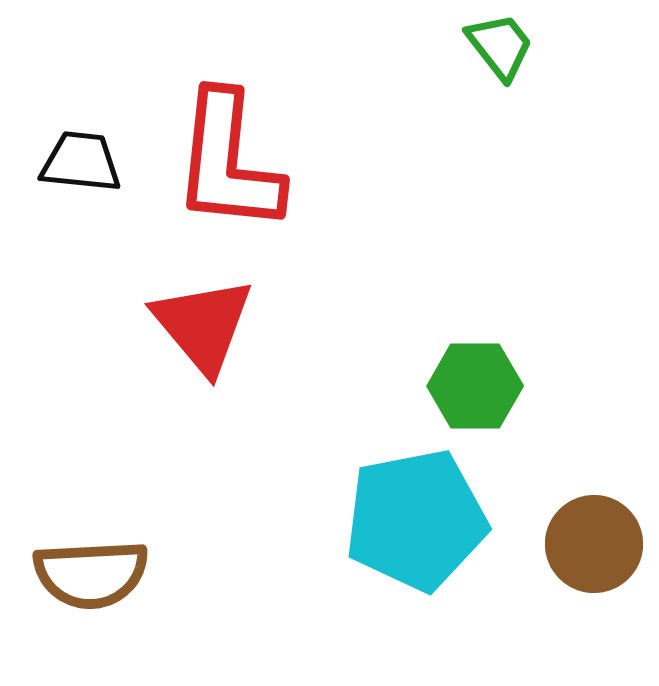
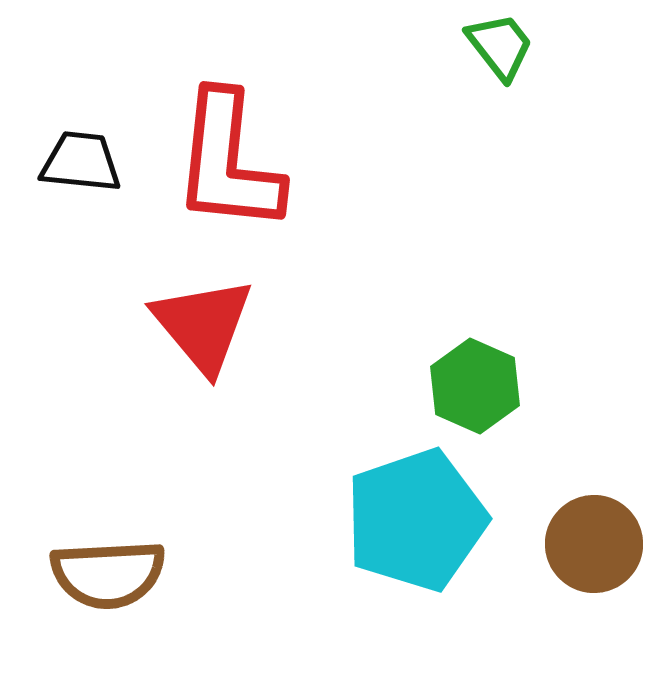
green hexagon: rotated 24 degrees clockwise
cyan pentagon: rotated 8 degrees counterclockwise
brown semicircle: moved 17 px right
